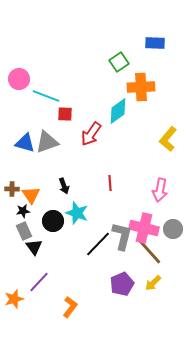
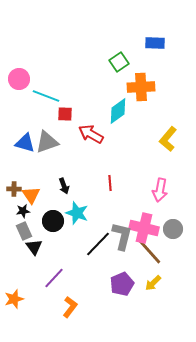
red arrow: rotated 85 degrees clockwise
brown cross: moved 2 px right
purple line: moved 15 px right, 4 px up
